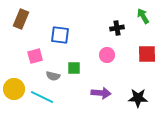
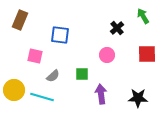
brown rectangle: moved 1 px left, 1 px down
black cross: rotated 32 degrees counterclockwise
pink square: rotated 28 degrees clockwise
green square: moved 8 px right, 6 px down
gray semicircle: rotated 56 degrees counterclockwise
yellow circle: moved 1 px down
purple arrow: moved 1 px down; rotated 102 degrees counterclockwise
cyan line: rotated 10 degrees counterclockwise
